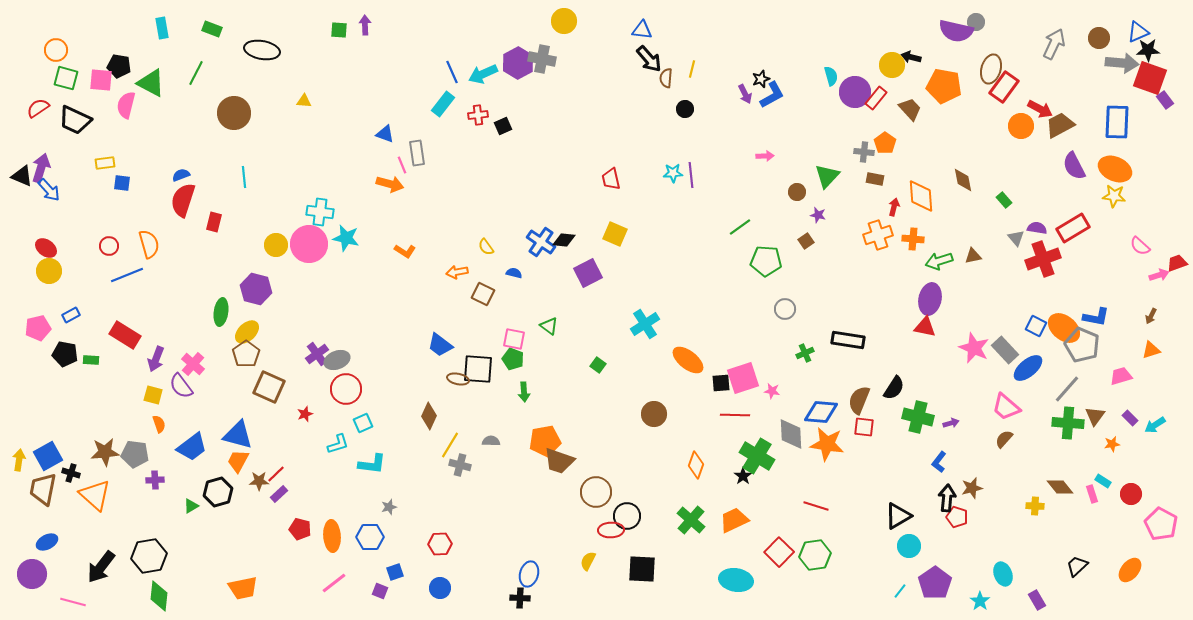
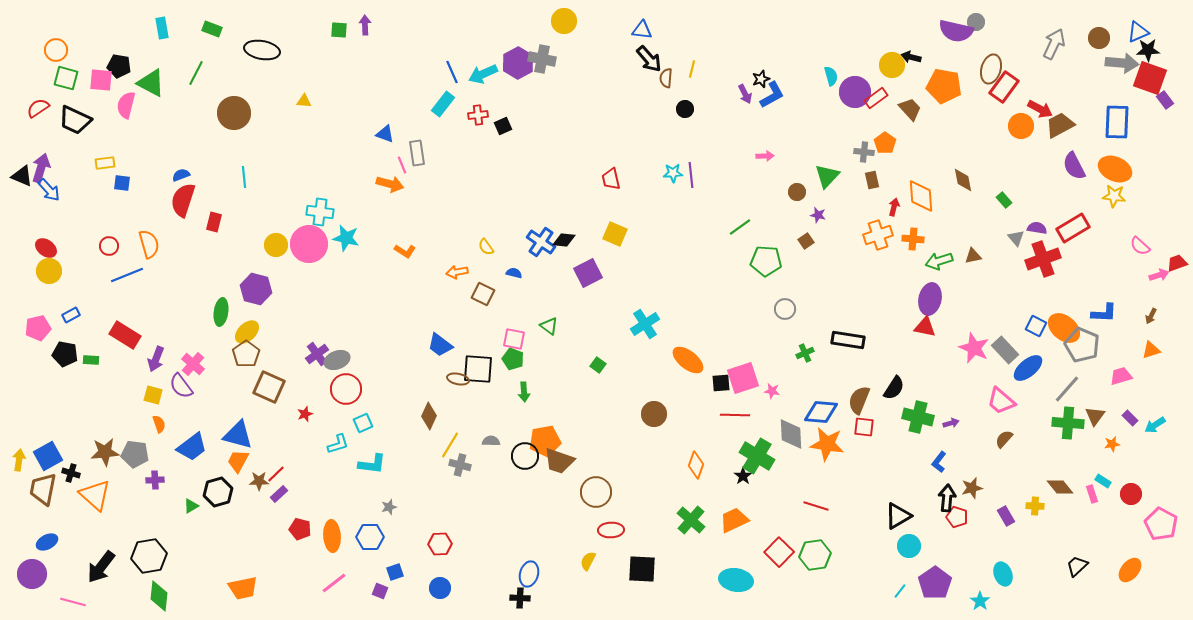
red rectangle at (876, 98): rotated 15 degrees clockwise
brown rectangle at (875, 179): moved 3 px left, 1 px down; rotated 66 degrees clockwise
blue L-shape at (1096, 317): moved 8 px right, 4 px up; rotated 8 degrees counterclockwise
pink trapezoid at (1006, 407): moved 5 px left, 6 px up
black circle at (627, 516): moved 102 px left, 60 px up
purple rectangle at (1037, 600): moved 31 px left, 84 px up
